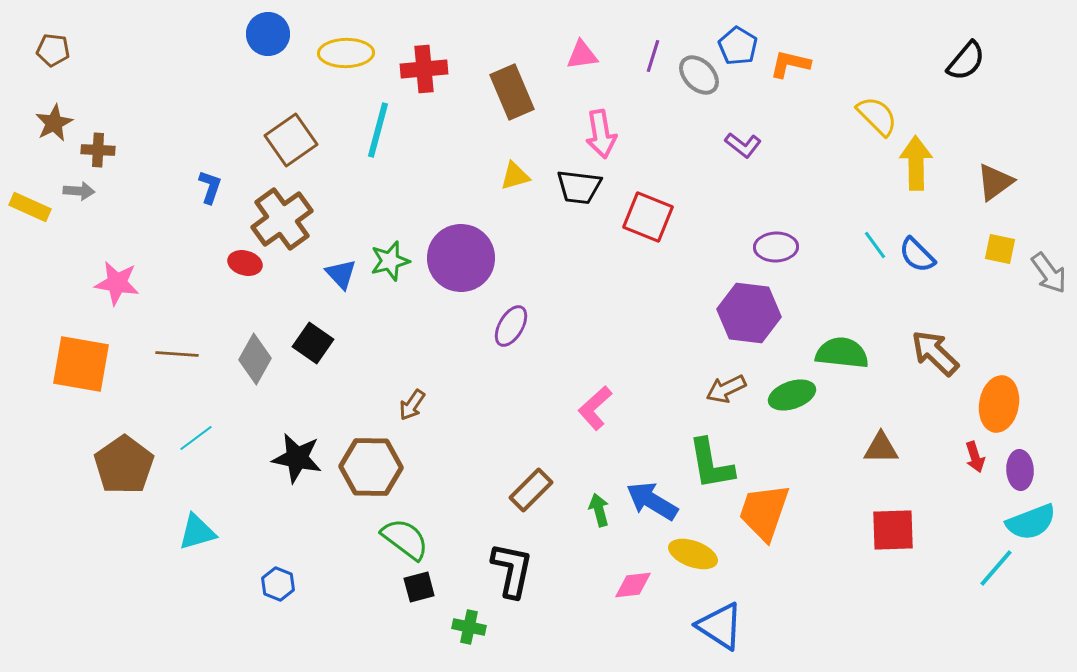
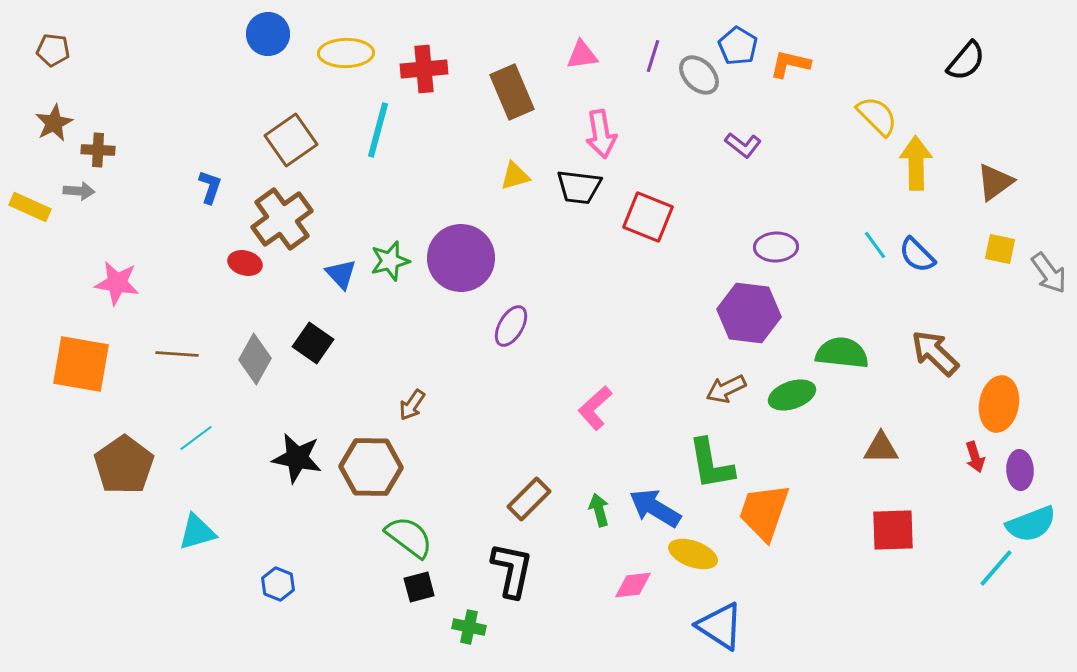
brown rectangle at (531, 490): moved 2 px left, 9 px down
blue arrow at (652, 501): moved 3 px right, 7 px down
cyan semicircle at (1031, 522): moved 2 px down
green semicircle at (405, 539): moved 4 px right, 2 px up
